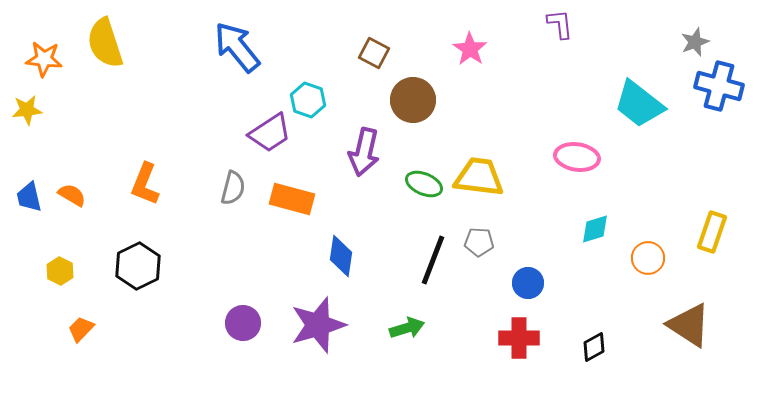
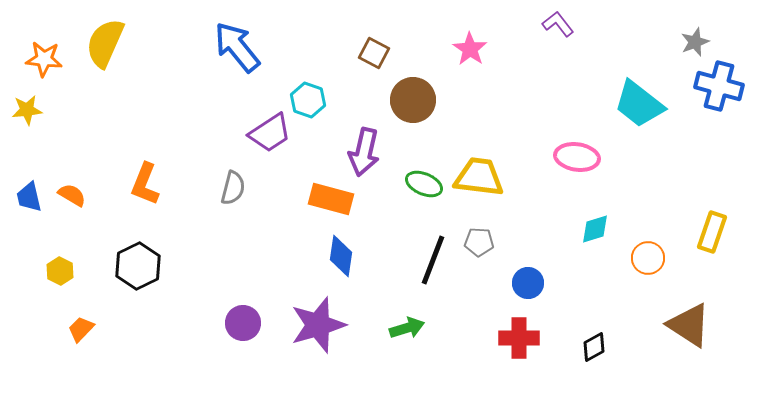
purple L-shape: moved 2 px left; rotated 32 degrees counterclockwise
yellow semicircle: rotated 42 degrees clockwise
orange rectangle: moved 39 px right
